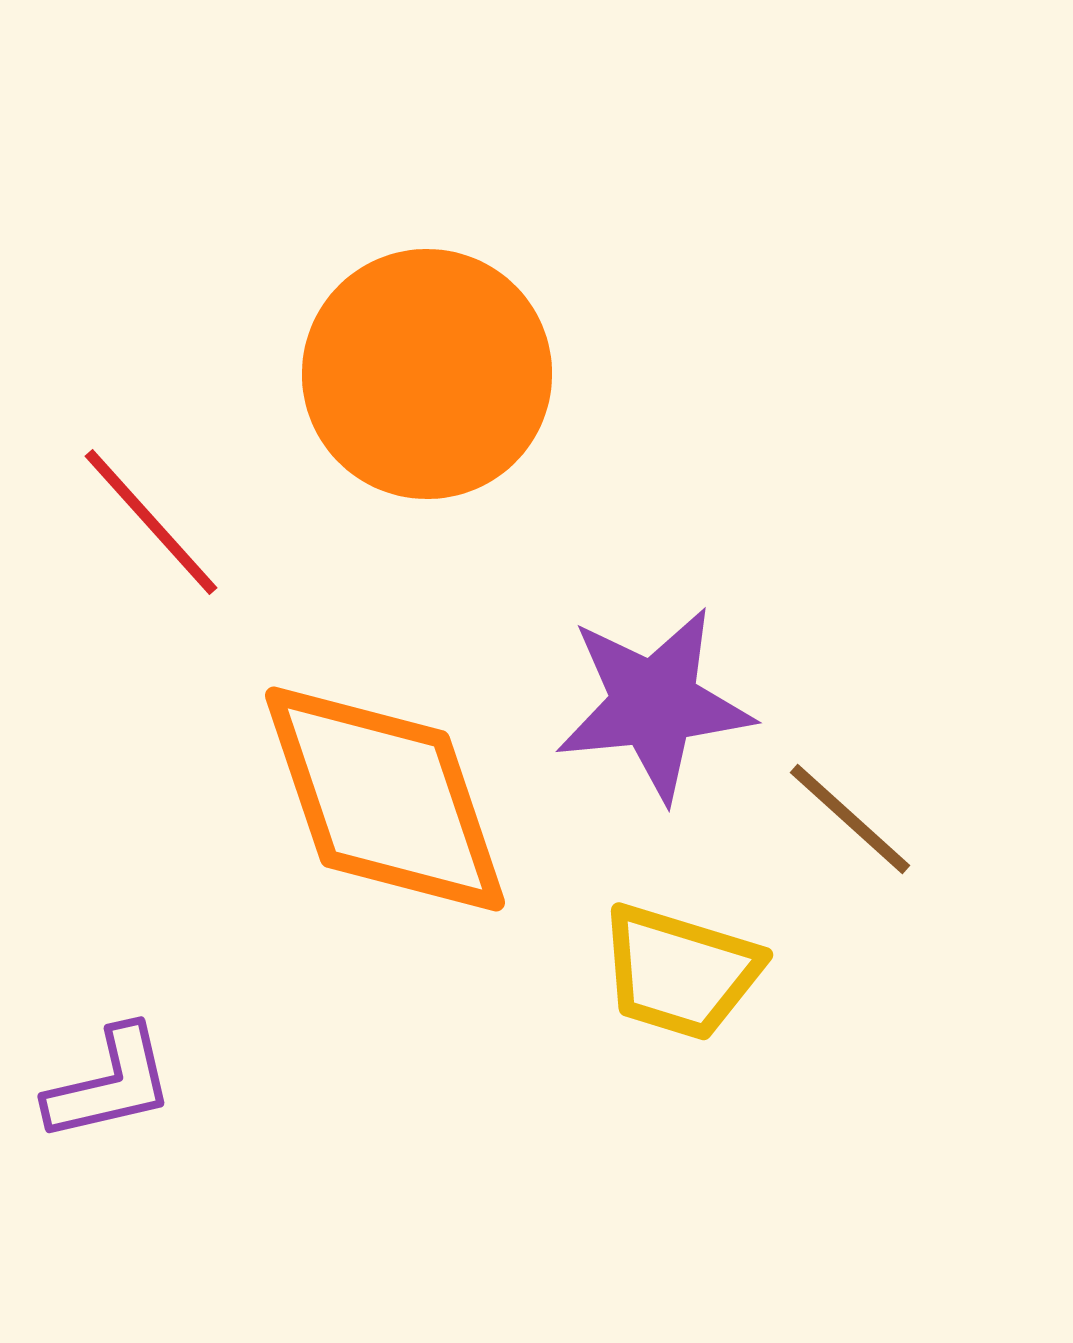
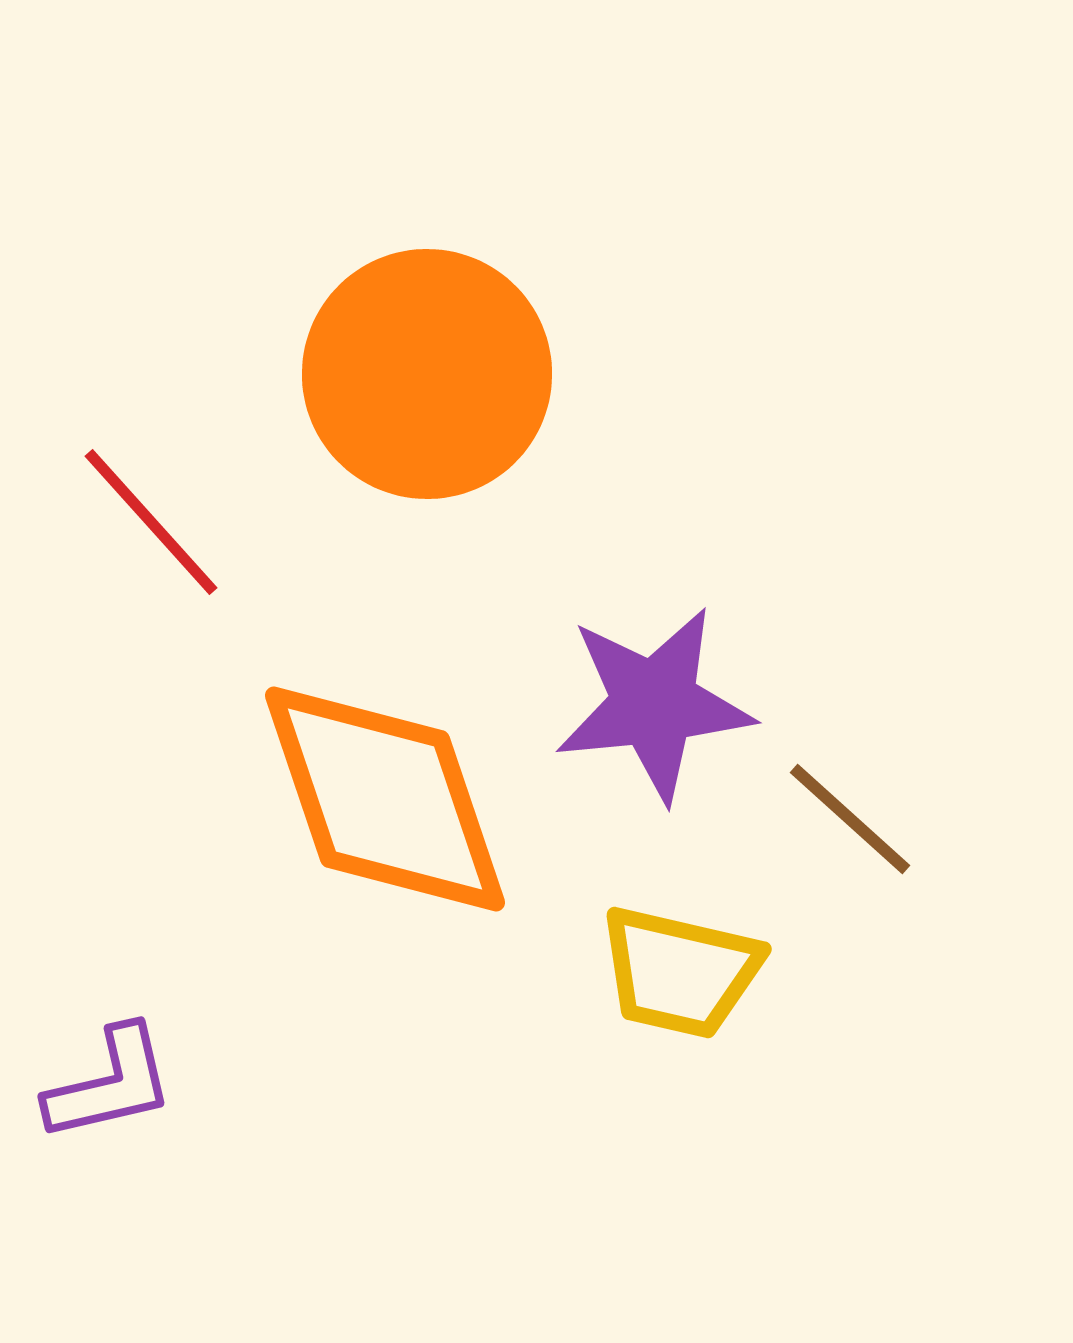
yellow trapezoid: rotated 4 degrees counterclockwise
